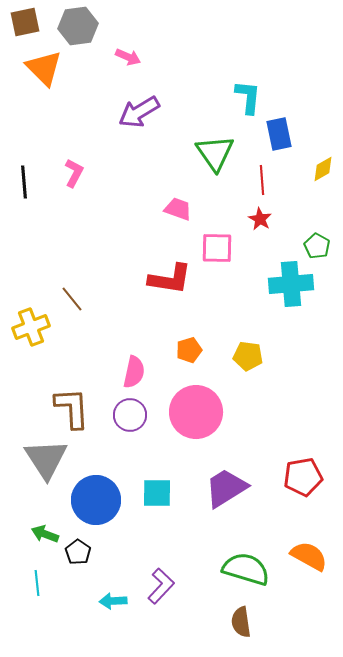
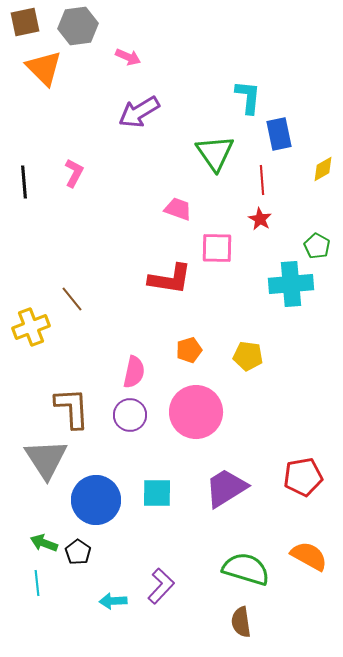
green arrow: moved 1 px left, 9 px down
